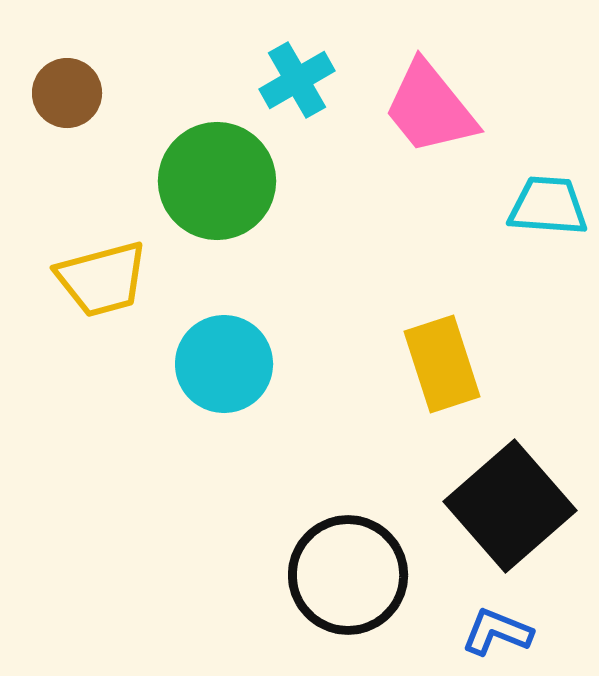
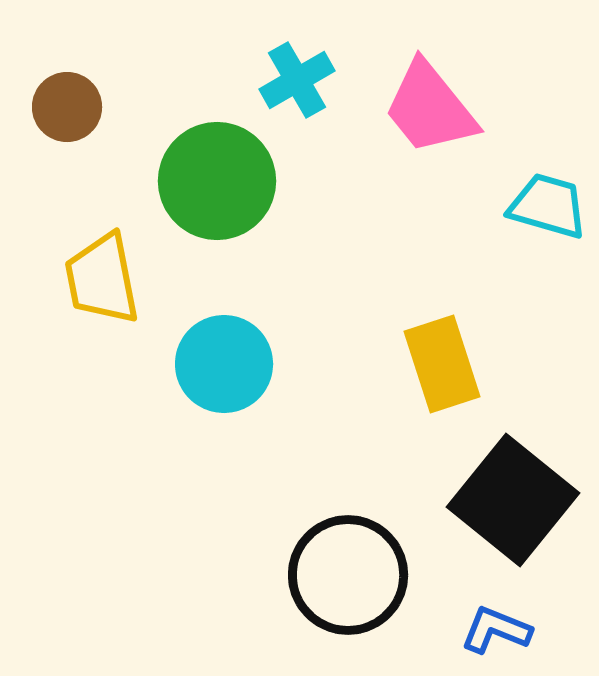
brown circle: moved 14 px down
cyan trapezoid: rotated 12 degrees clockwise
yellow trapezoid: rotated 94 degrees clockwise
black square: moved 3 px right, 6 px up; rotated 10 degrees counterclockwise
blue L-shape: moved 1 px left, 2 px up
